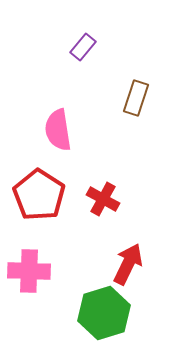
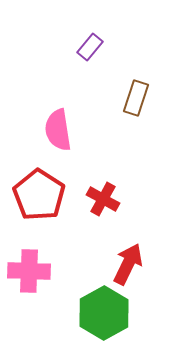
purple rectangle: moved 7 px right
green hexagon: rotated 12 degrees counterclockwise
